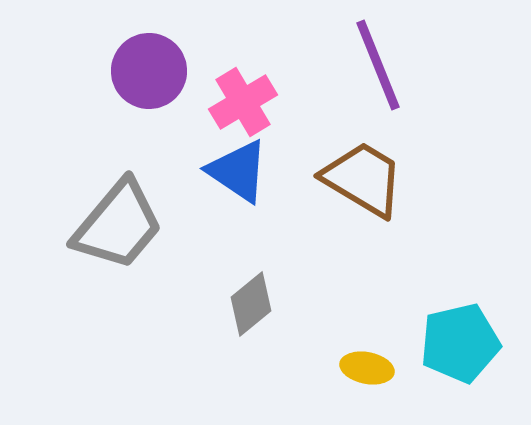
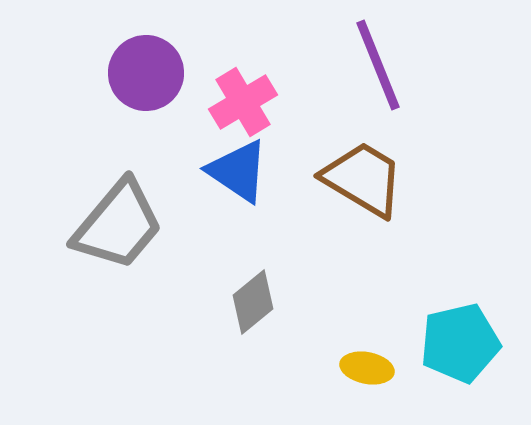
purple circle: moved 3 px left, 2 px down
gray diamond: moved 2 px right, 2 px up
